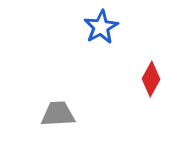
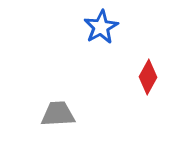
red diamond: moved 3 px left, 2 px up
